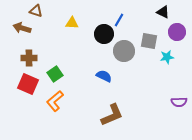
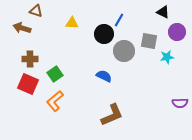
brown cross: moved 1 px right, 1 px down
purple semicircle: moved 1 px right, 1 px down
